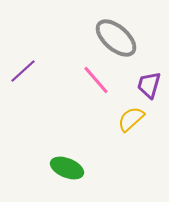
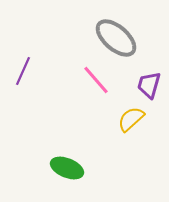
purple line: rotated 24 degrees counterclockwise
